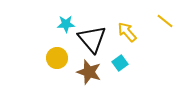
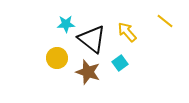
black triangle: rotated 12 degrees counterclockwise
brown star: moved 1 px left
